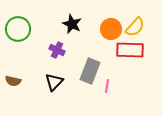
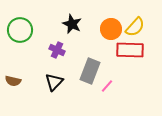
green circle: moved 2 px right, 1 px down
pink line: rotated 32 degrees clockwise
